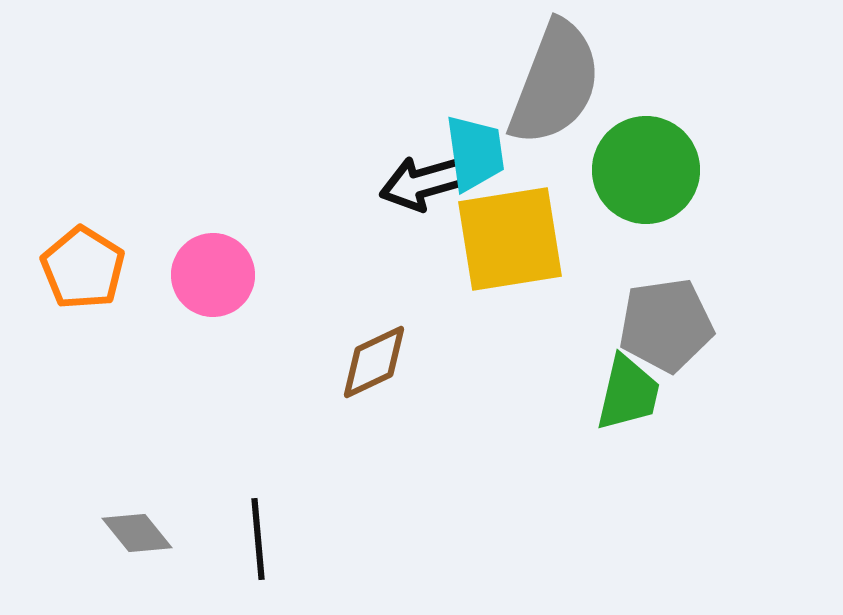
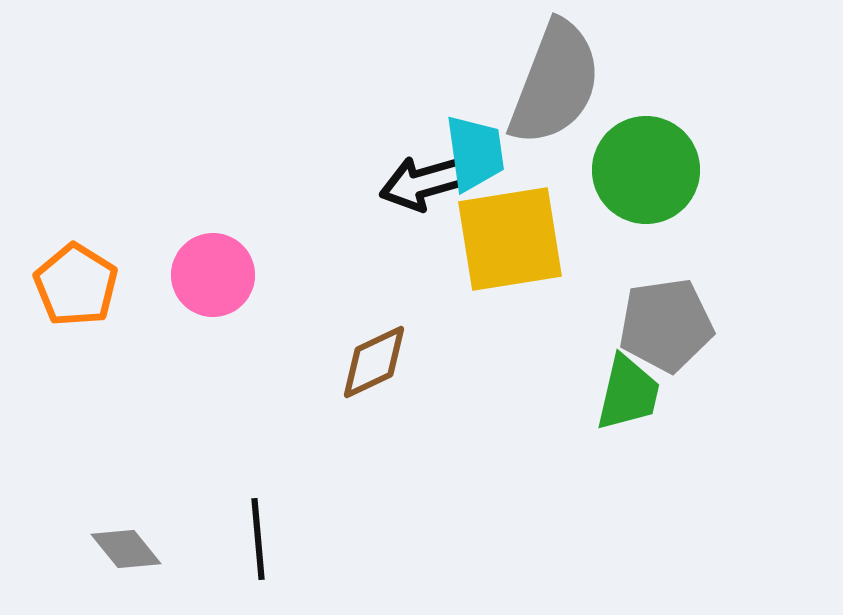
orange pentagon: moved 7 px left, 17 px down
gray diamond: moved 11 px left, 16 px down
